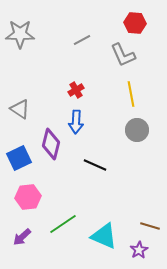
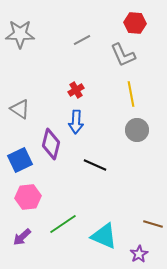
blue square: moved 1 px right, 2 px down
brown line: moved 3 px right, 2 px up
purple star: moved 4 px down
